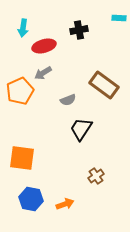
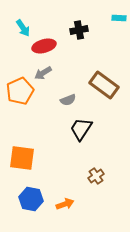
cyan arrow: rotated 42 degrees counterclockwise
